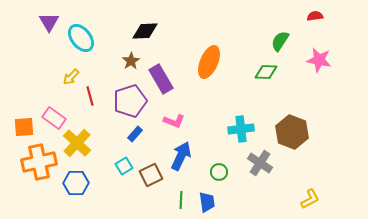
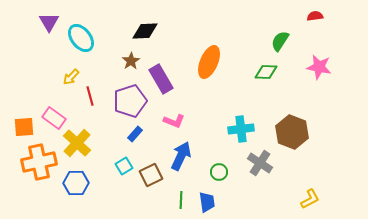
pink star: moved 7 px down
